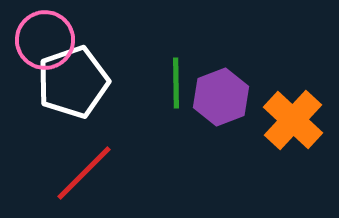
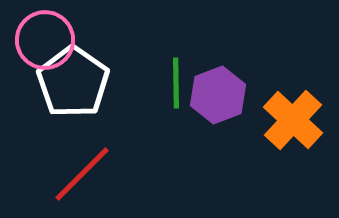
white pentagon: rotated 18 degrees counterclockwise
purple hexagon: moved 3 px left, 2 px up
red line: moved 2 px left, 1 px down
